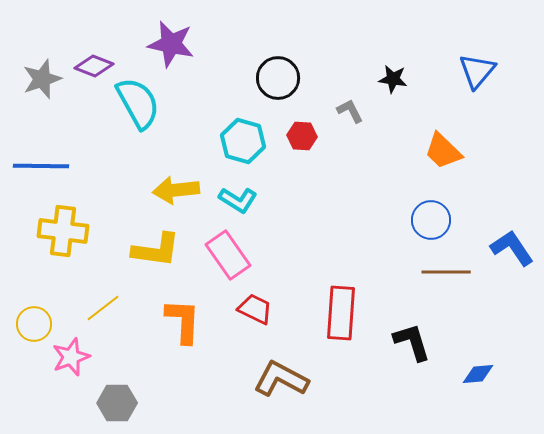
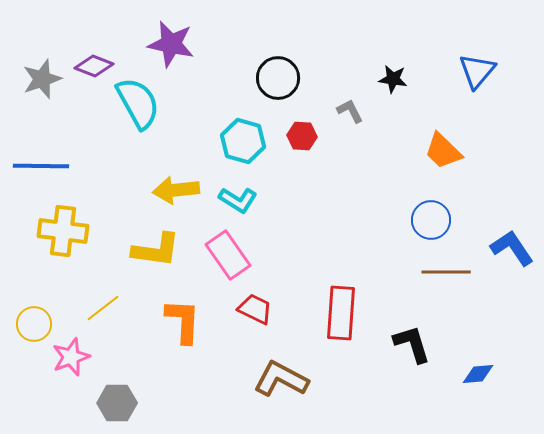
black L-shape: moved 2 px down
